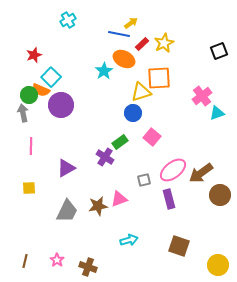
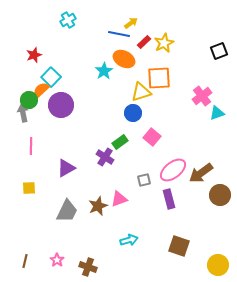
red rectangle: moved 2 px right, 2 px up
orange semicircle: rotated 114 degrees clockwise
green circle: moved 5 px down
brown star: rotated 12 degrees counterclockwise
